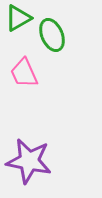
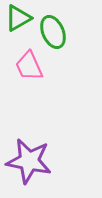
green ellipse: moved 1 px right, 3 px up
pink trapezoid: moved 5 px right, 7 px up
